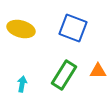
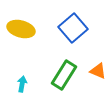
blue square: rotated 28 degrees clockwise
orange triangle: rotated 24 degrees clockwise
